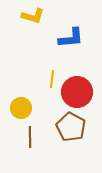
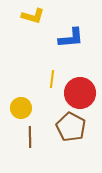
red circle: moved 3 px right, 1 px down
